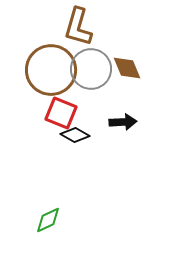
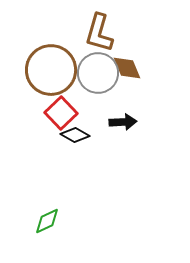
brown L-shape: moved 21 px right, 6 px down
gray circle: moved 7 px right, 4 px down
red square: rotated 24 degrees clockwise
green diamond: moved 1 px left, 1 px down
